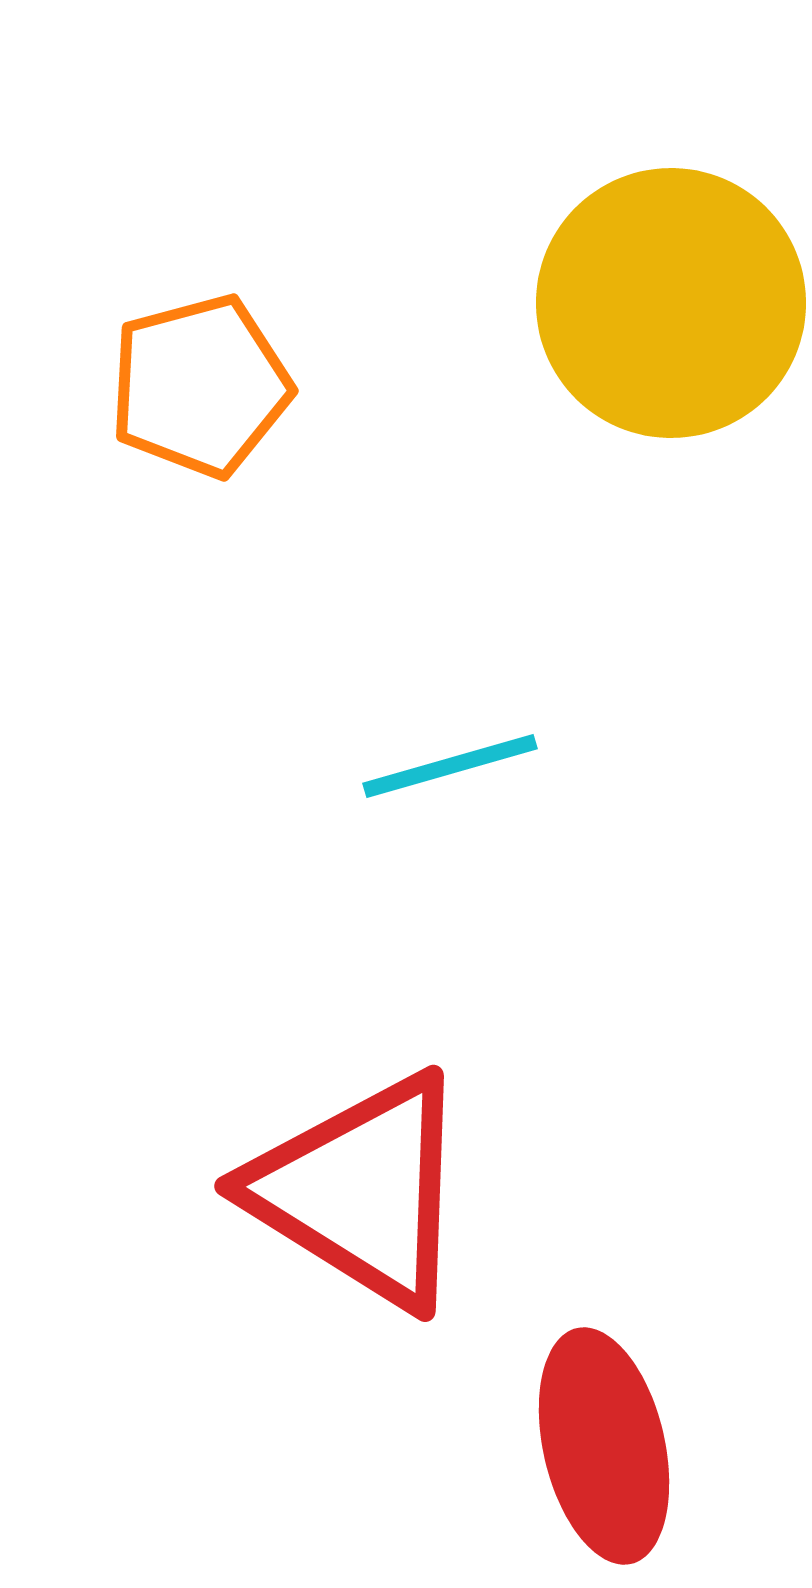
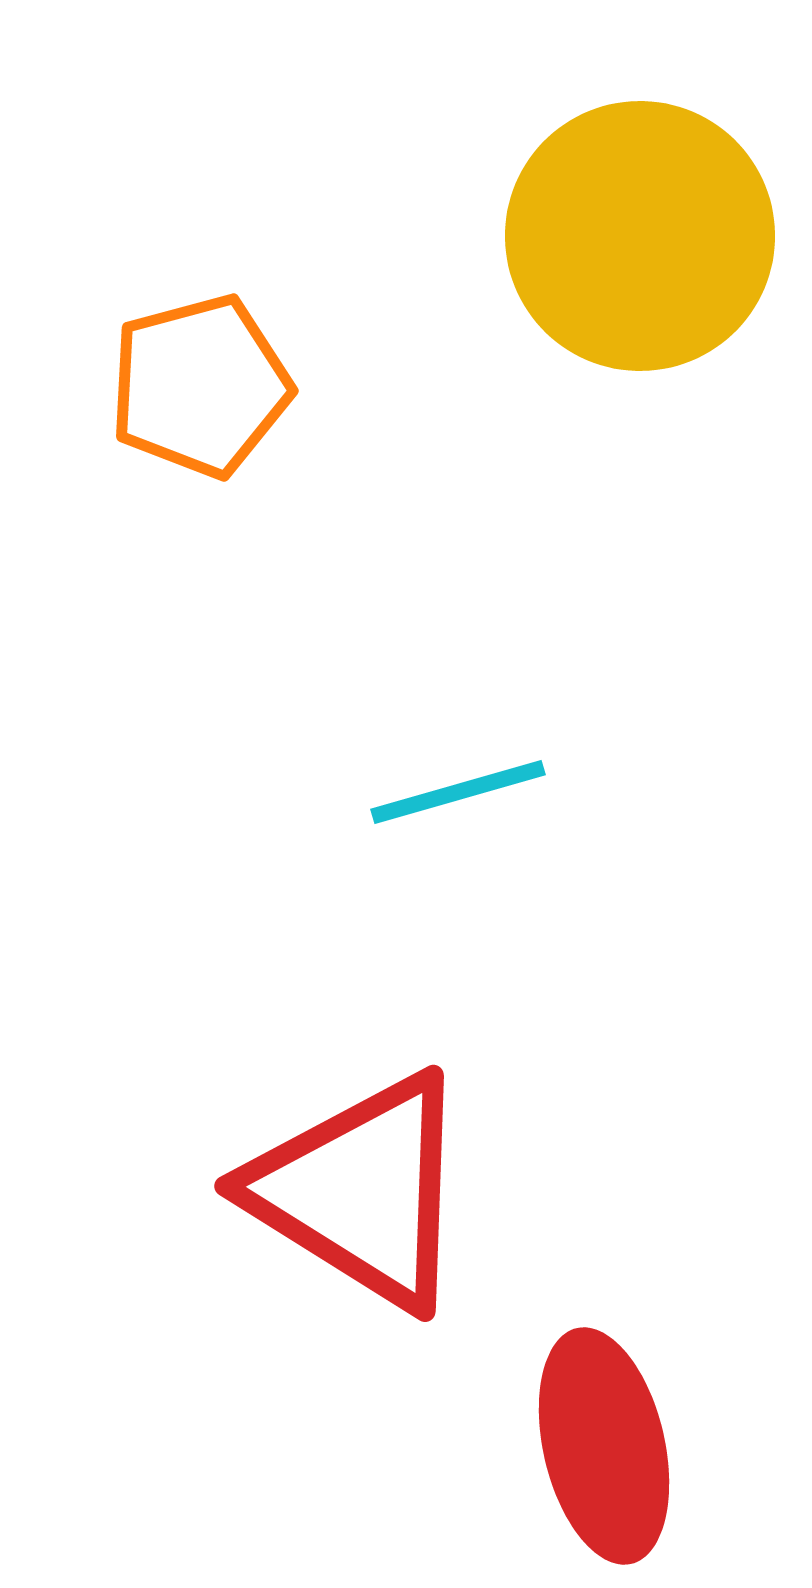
yellow circle: moved 31 px left, 67 px up
cyan line: moved 8 px right, 26 px down
